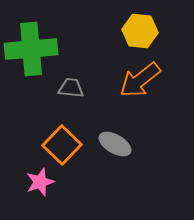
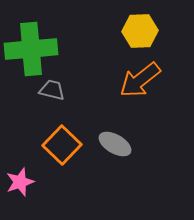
yellow hexagon: rotated 8 degrees counterclockwise
gray trapezoid: moved 19 px left, 2 px down; rotated 8 degrees clockwise
pink star: moved 20 px left
